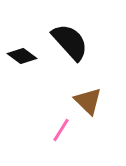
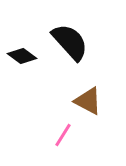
brown triangle: rotated 16 degrees counterclockwise
pink line: moved 2 px right, 5 px down
